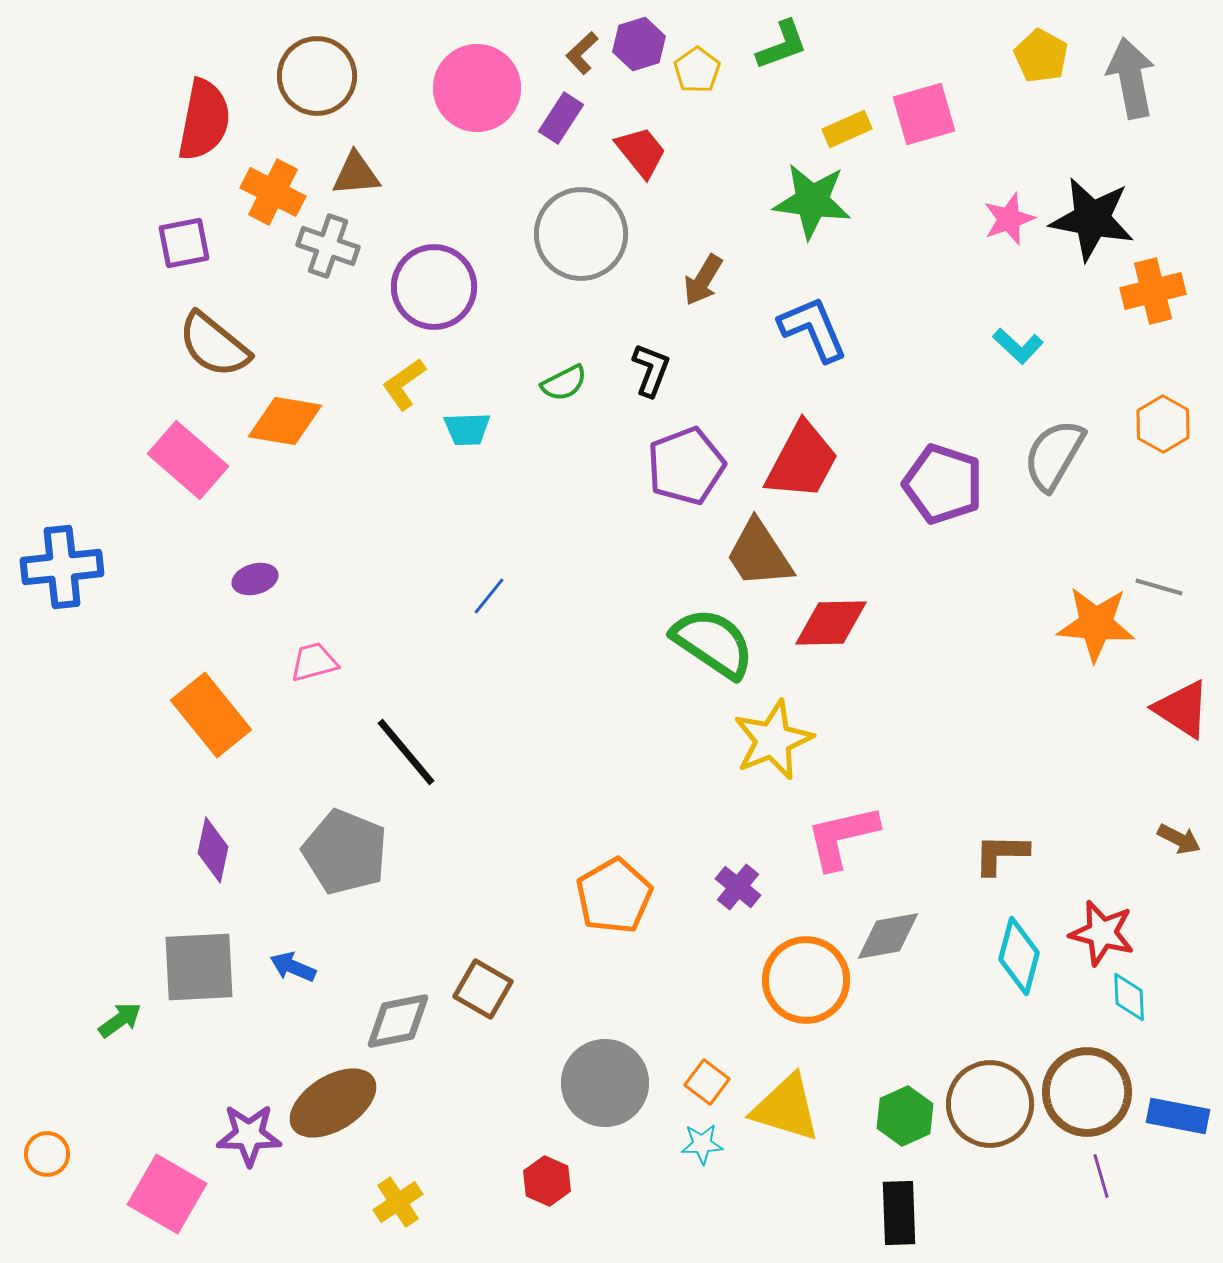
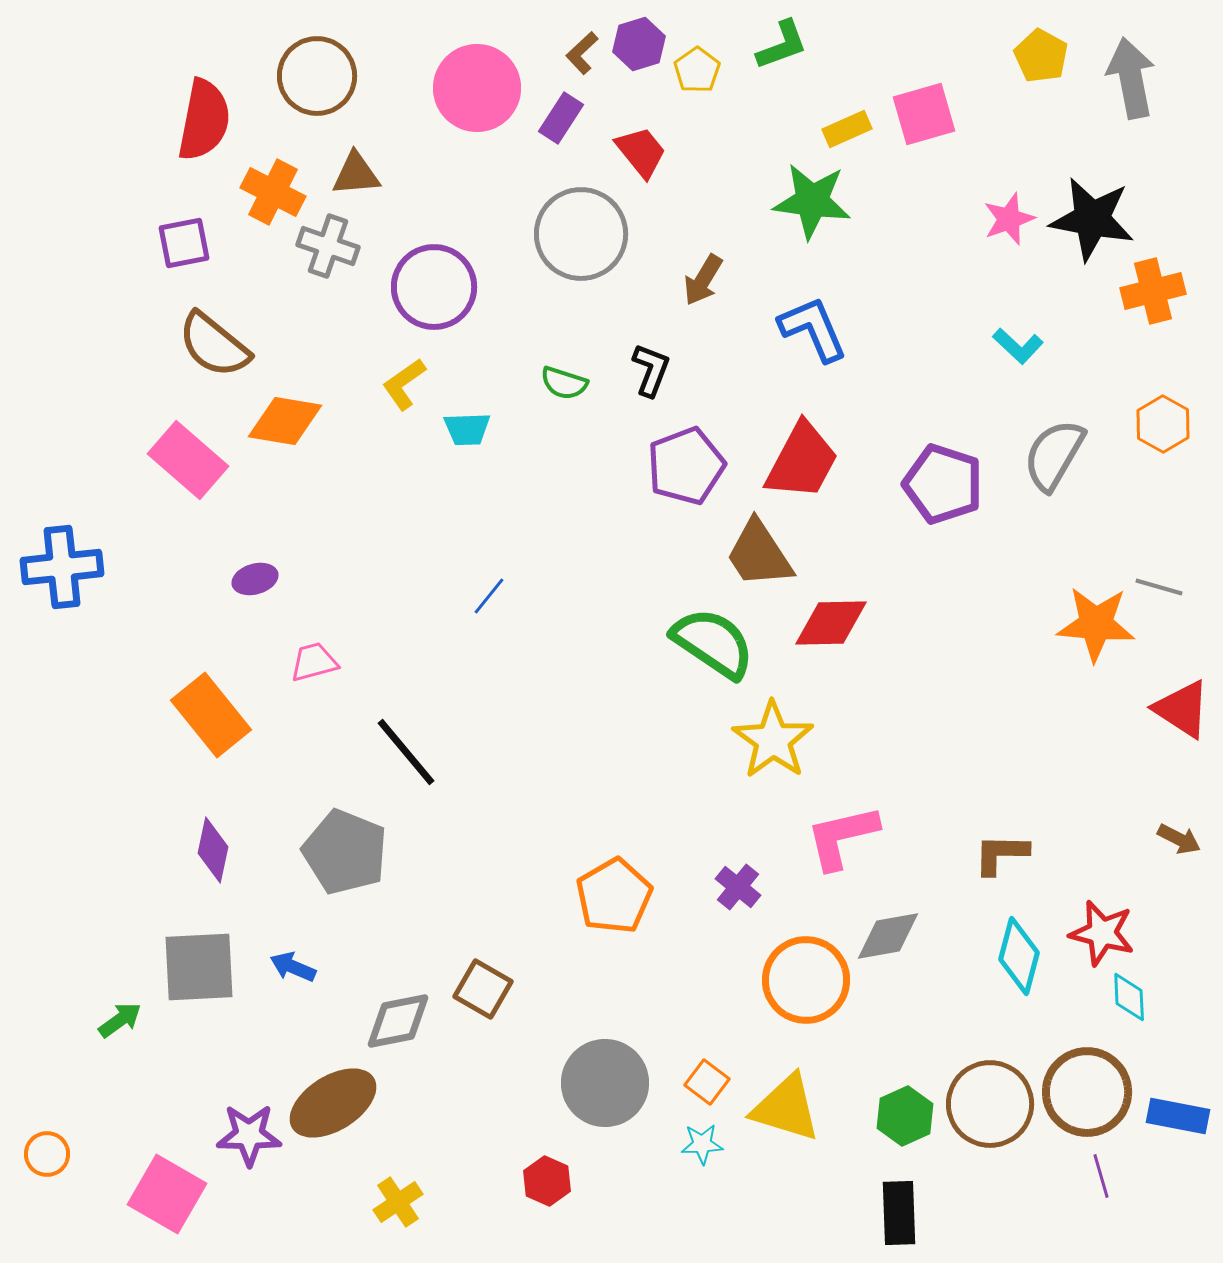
green semicircle at (564, 383): rotated 45 degrees clockwise
yellow star at (773, 740): rotated 14 degrees counterclockwise
